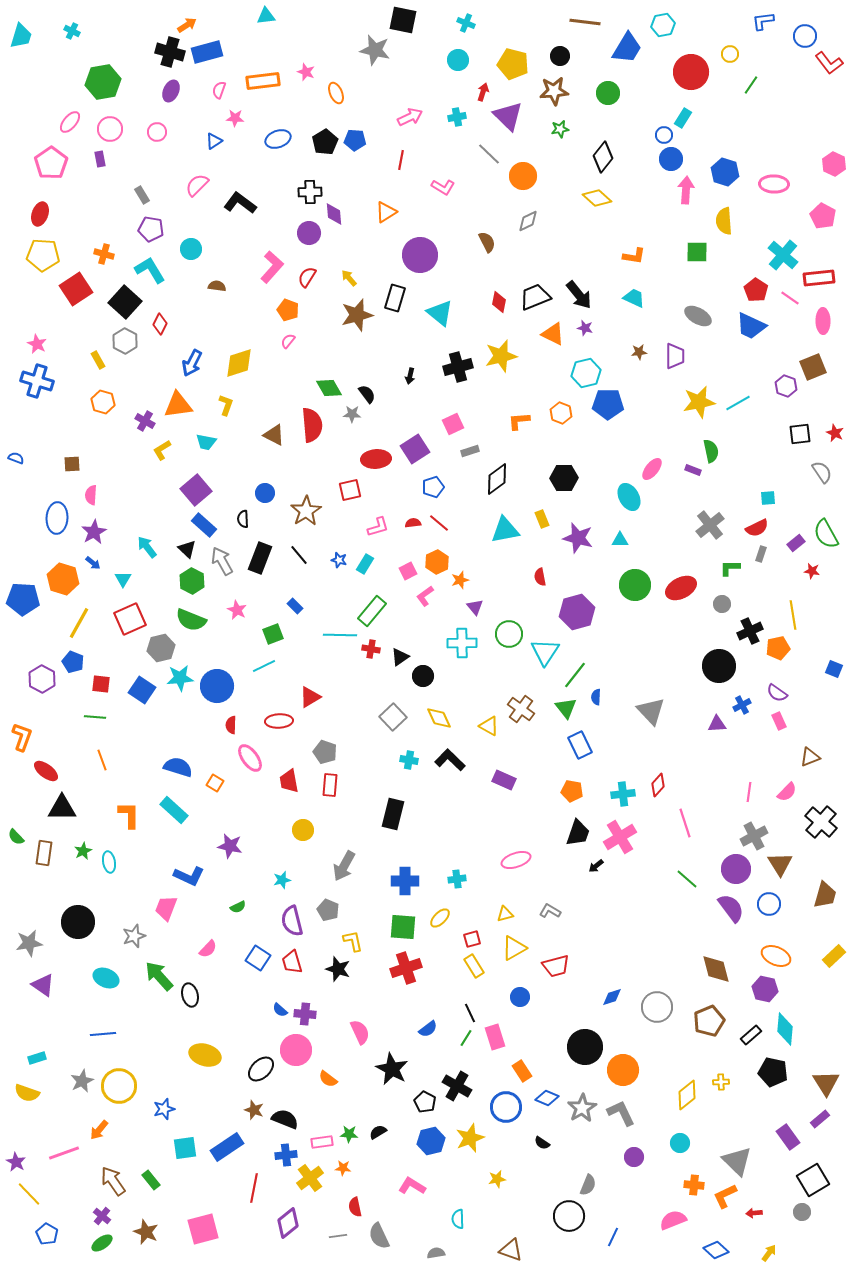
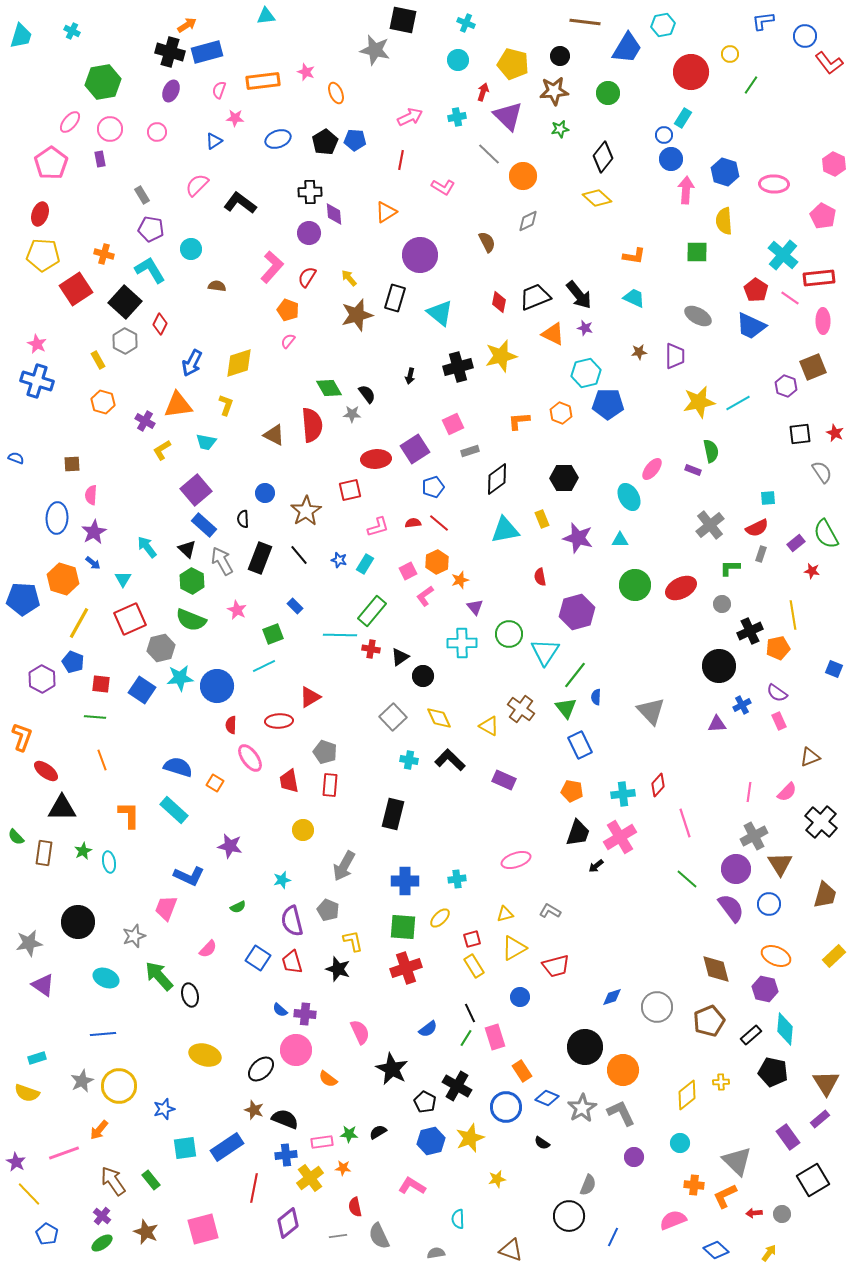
gray circle at (802, 1212): moved 20 px left, 2 px down
